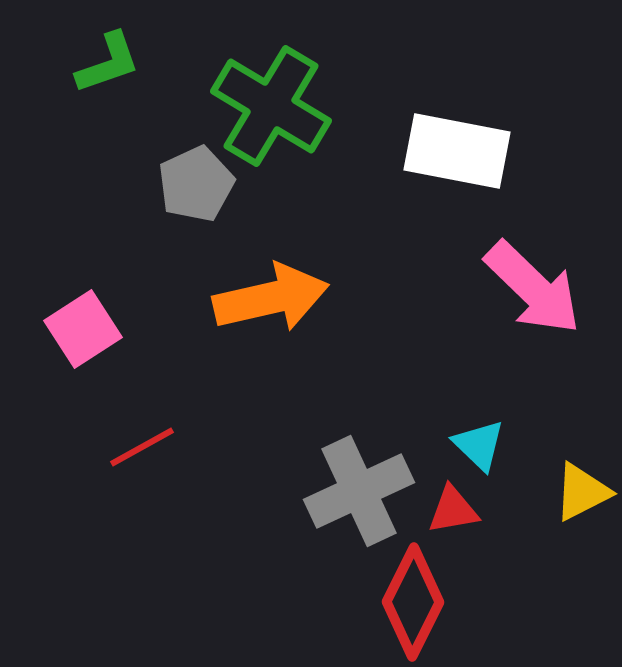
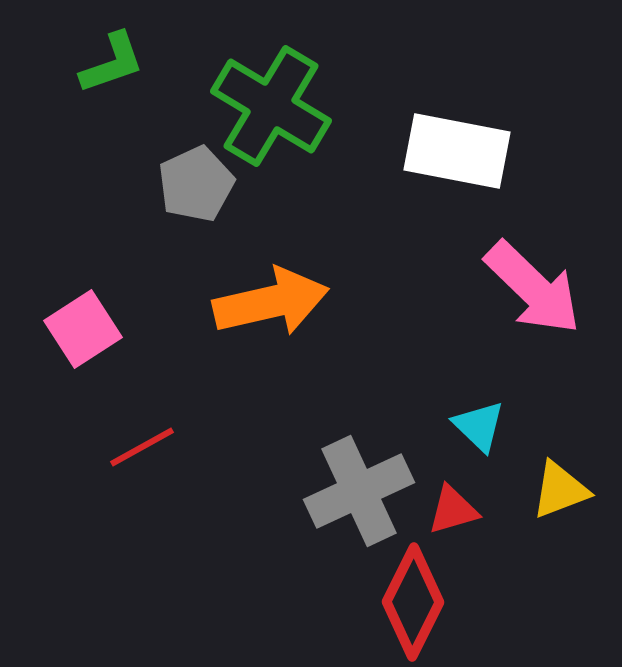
green L-shape: moved 4 px right
orange arrow: moved 4 px down
cyan triangle: moved 19 px up
yellow triangle: moved 22 px left, 2 px up; rotated 6 degrees clockwise
red triangle: rotated 6 degrees counterclockwise
